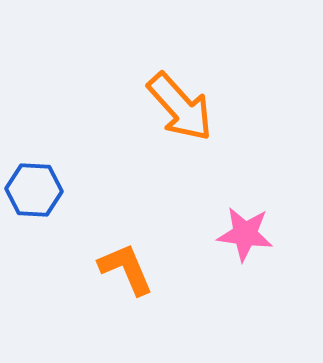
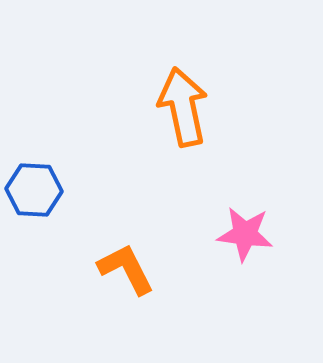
orange arrow: moved 3 px right; rotated 150 degrees counterclockwise
orange L-shape: rotated 4 degrees counterclockwise
